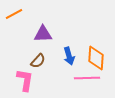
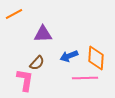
blue arrow: rotated 84 degrees clockwise
brown semicircle: moved 1 px left, 2 px down
pink line: moved 2 px left
